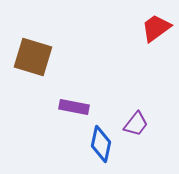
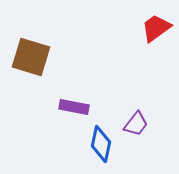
brown square: moved 2 px left
